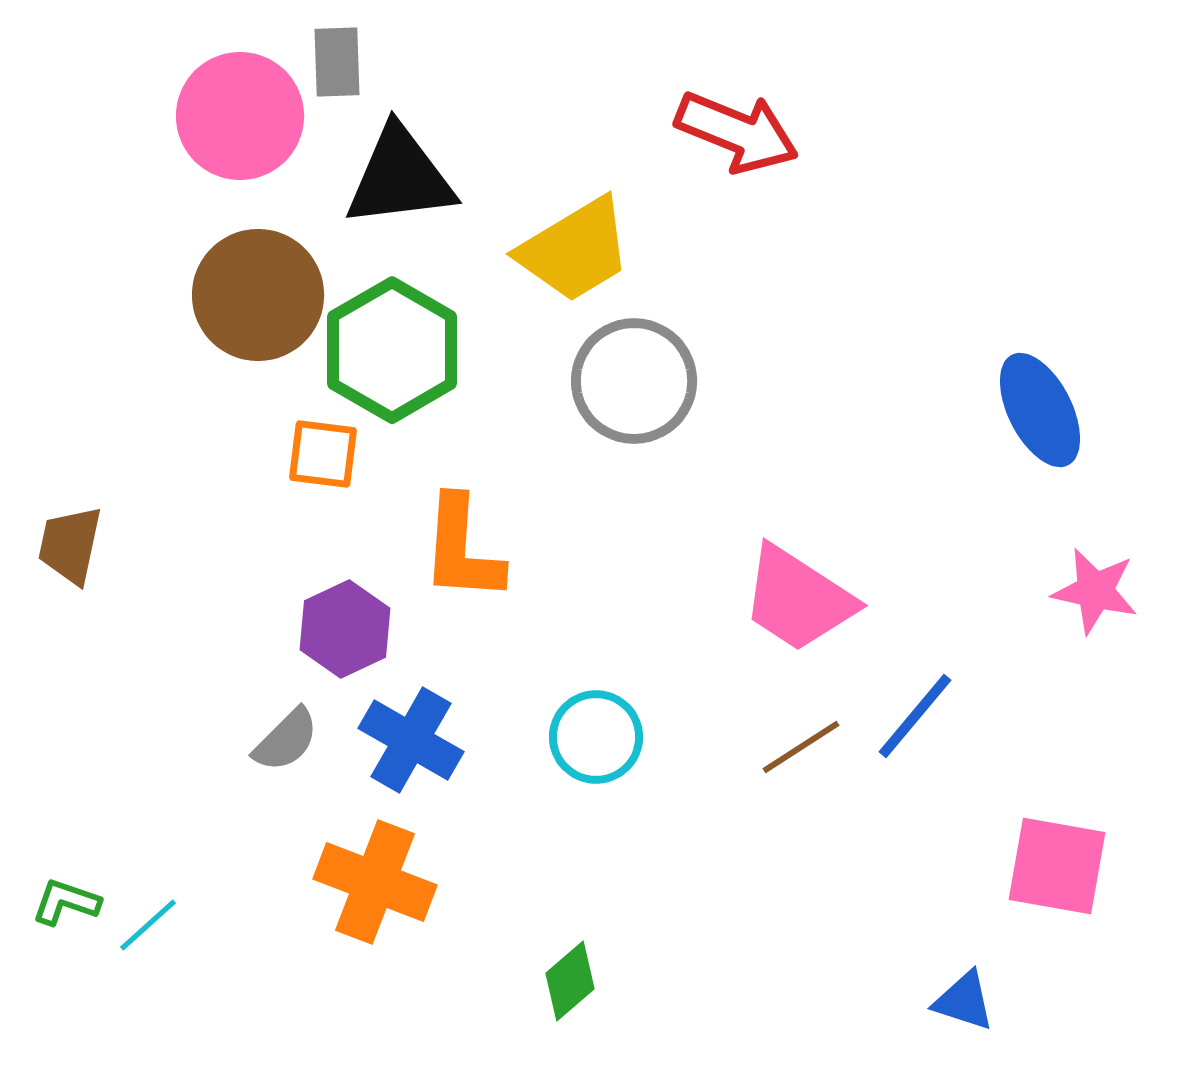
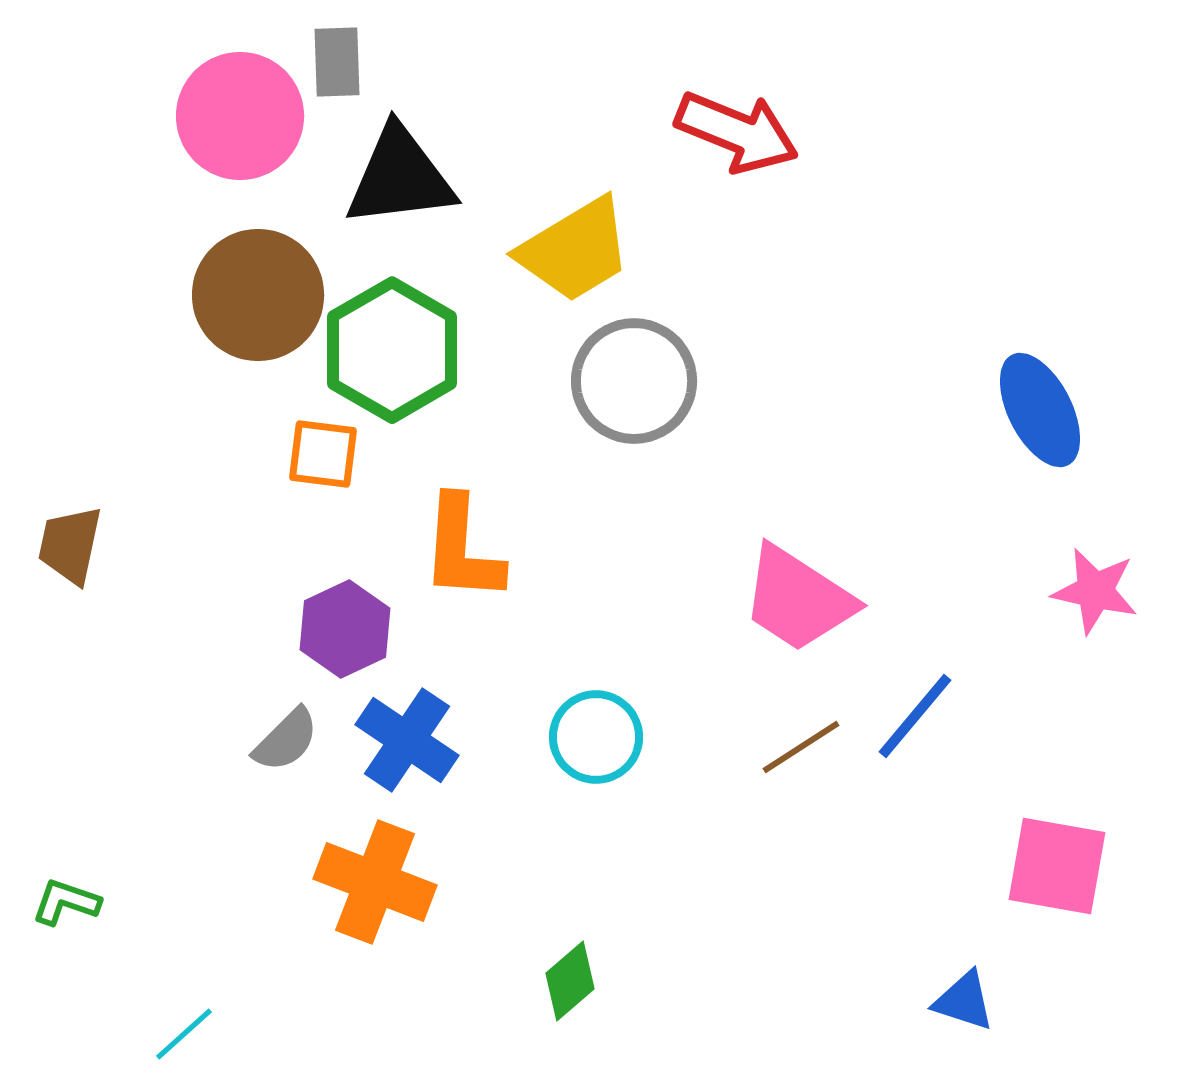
blue cross: moved 4 px left; rotated 4 degrees clockwise
cyan line: moved 36 px right, 109 px down
